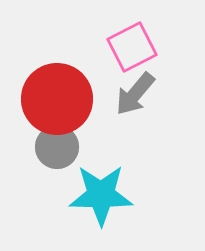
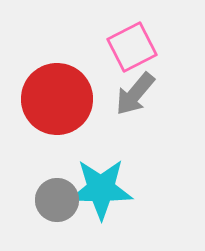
gray circle: moved 53 px down
cyan star: moved 6 px up
